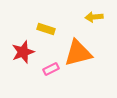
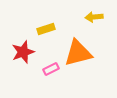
yellow rectangle: rotated 36 degrees counterclockwise
